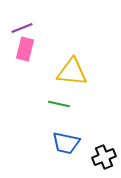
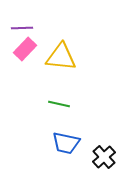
purple line: rotated 20 degrees clockwise
pink rectangle: rotated 30 degrees clockwise
yellow triangle: moved 11 px left, 15 px up
black cross: rotated 20 degrees counterclockwise
